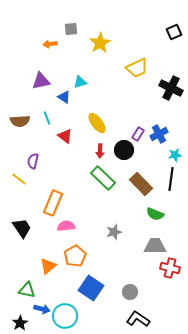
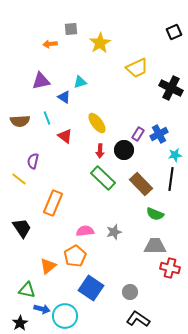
pink semicircle: moved 19 px right, 5 px down
